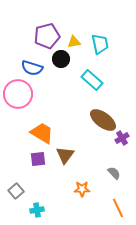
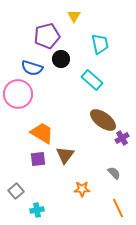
yellow triangle: moved 26 px up; rotated 48 degrees counterclockwise
